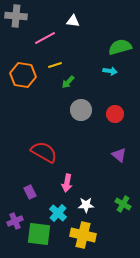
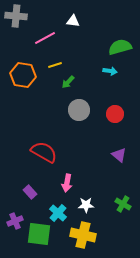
gray circle: moved 2 px left
purple rectangle: rotated 16 degrees counterclockwise
